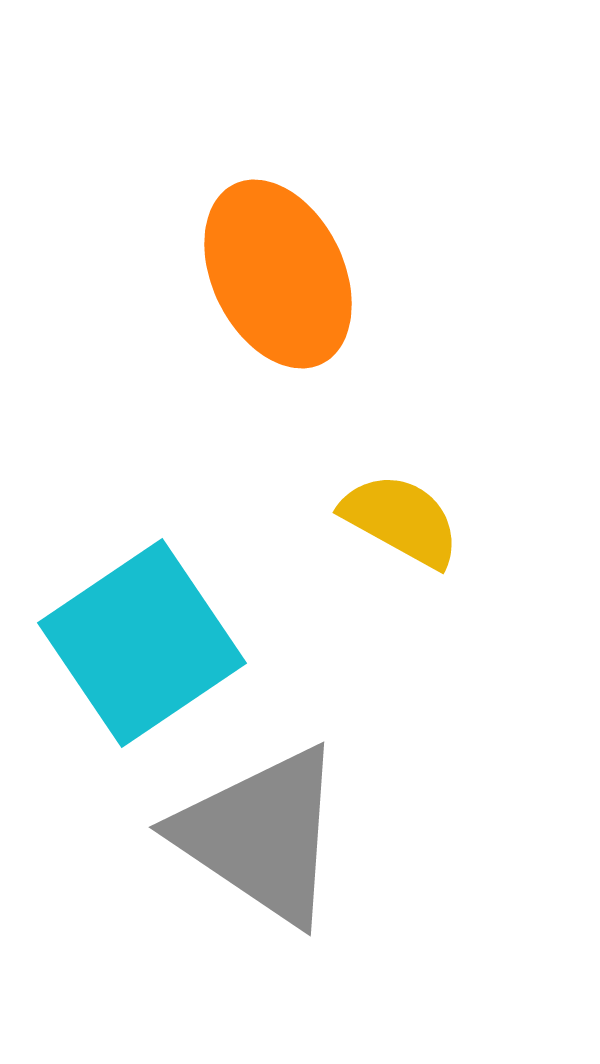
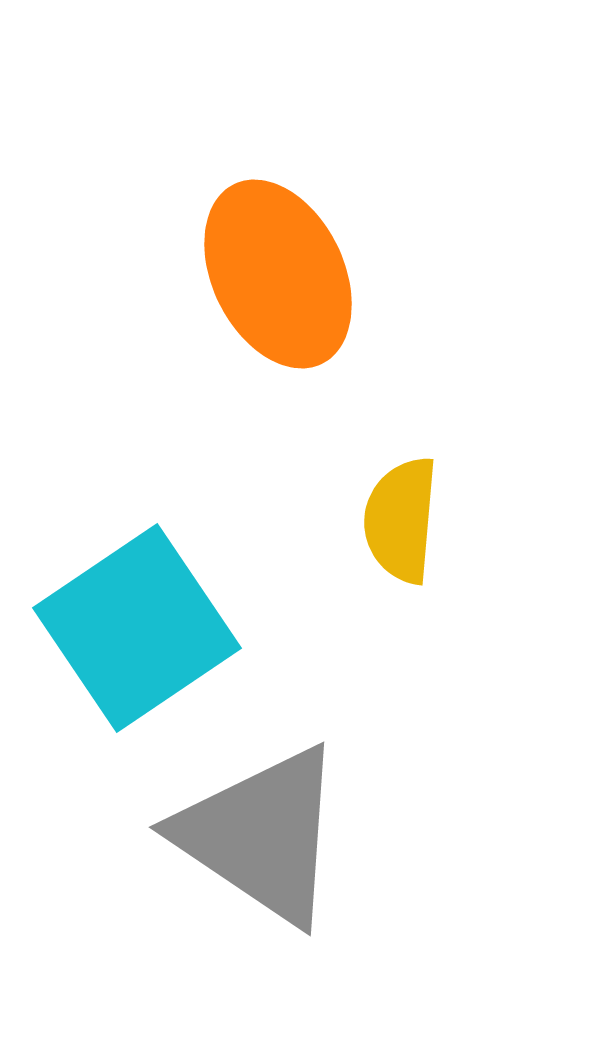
yellow semicircle: rotated 114 degrees counterclockwise
cyan square: moved 5 px left, 15 px up
